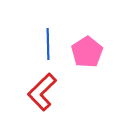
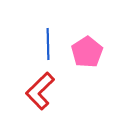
red L-shape: moved 2 px left, 1 px up
